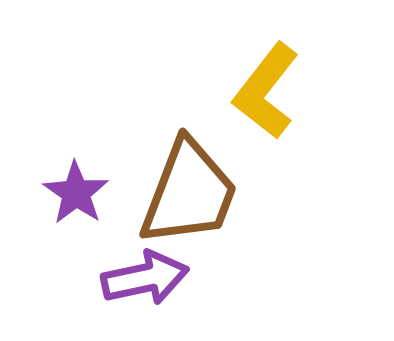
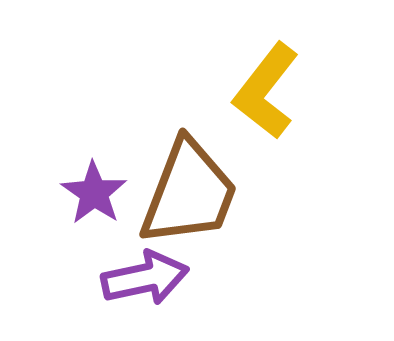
purple star: moved 18 px right
